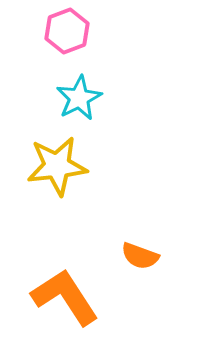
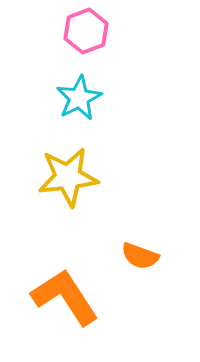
pink hexagon: moved 19 px right
yellow star: moved 11 px right, 11 px down
